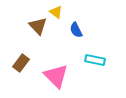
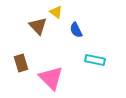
brown rectangle: rotated 54 degrees counterclockwise
pink triangle: moved 5 px left, 2 px down
